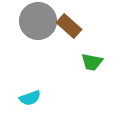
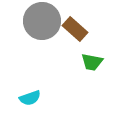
gray circle: moved 4 px right
brown rectangle: moved 6 px right, 3 px down
